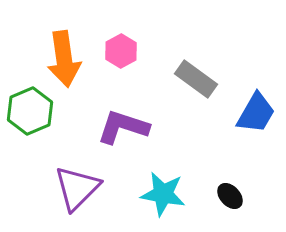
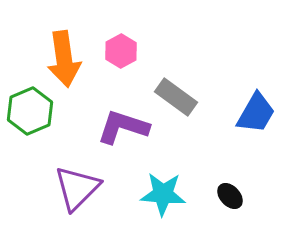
gray rectangle: moved 20 px left, 18 px down
cyan star: rotated 6 degrees counterclockwise
